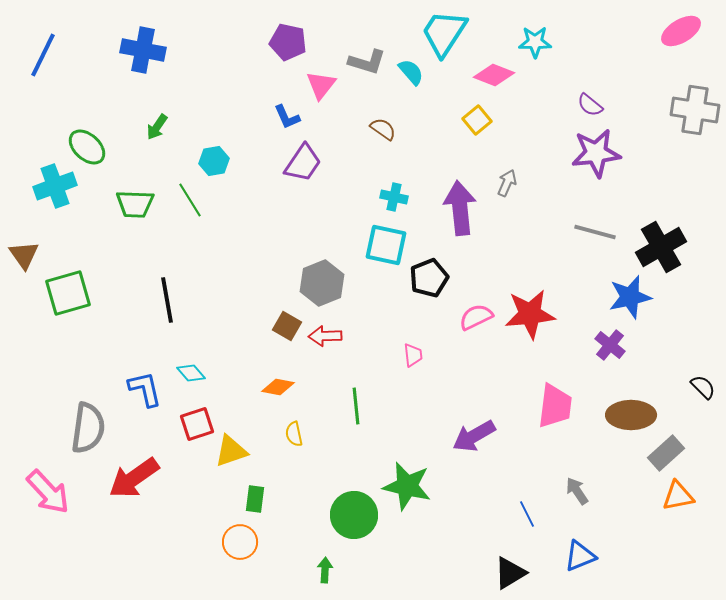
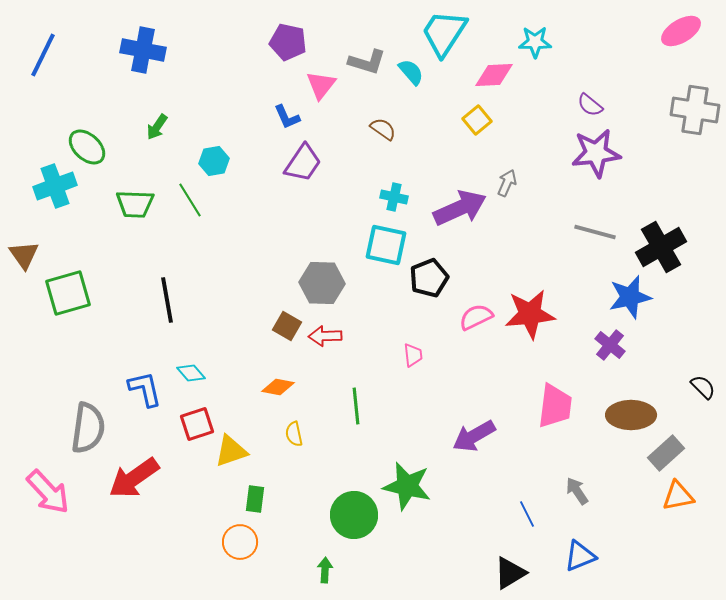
pink diamond at (494, 75): rotated 24 degrees counterclockwise
purple arrow at (460, 208): rotated 72 degrees clockwise
gray hexagon at (322, 283): rotated 24 degrees clockwise
